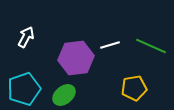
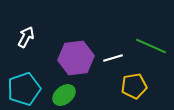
white line: moved 3 px right, 13 px down
yellow pentagon: moved 2 px up
